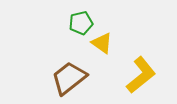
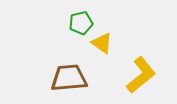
brown trapezoid: rotated 33 degrees clockwise
